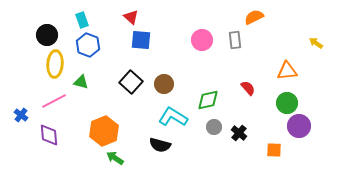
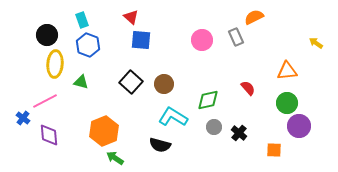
gray rectangle: moved 1 px right, 3 px up; rotated 18 degrees counterclockwise
pink line: moved 9 px left
blue cross: moved 2 px right, 3 px down
